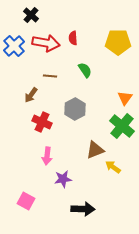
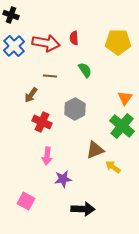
black cross: moved 20 px left; rotated 21 degrees counterclockwise
red semicircle: moved 1 px right
